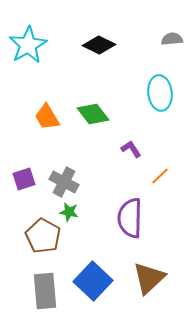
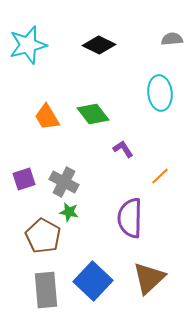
cyan star: rotated 15 degrees clockwise
purple L-shape: moved 8 px left
gray rectangle: moved 1 px right, 1 px up
